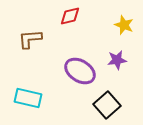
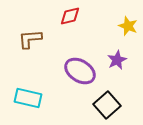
yellow star: moved 4 px right, 1 px down
purple star: rotated 18 degrees counterclockwise
